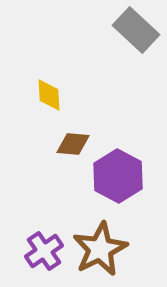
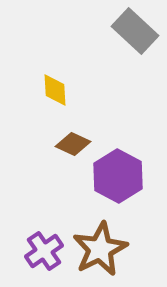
gray rectangle: moved 1 px left, 1 px down
yellow diamond: moved 6 px right, 5 px up
brown diamond: rotated 20 degrees clockwise
